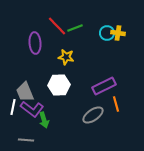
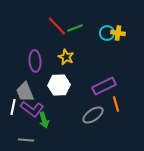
purple ellipse: moved 18 px down
yellow star: rotated 14 degrees clockwise
